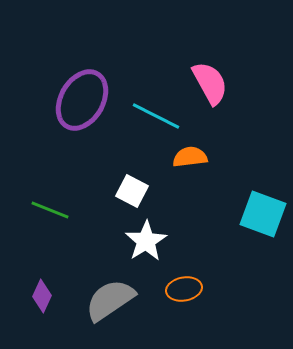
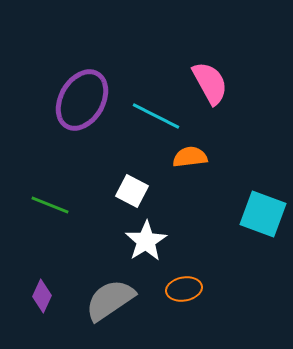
green line: moved 5 px up
